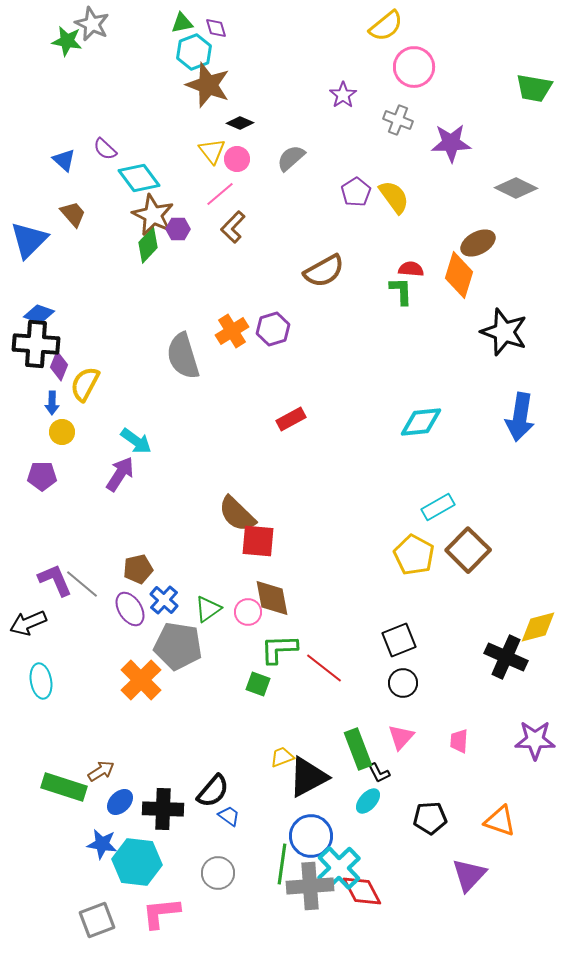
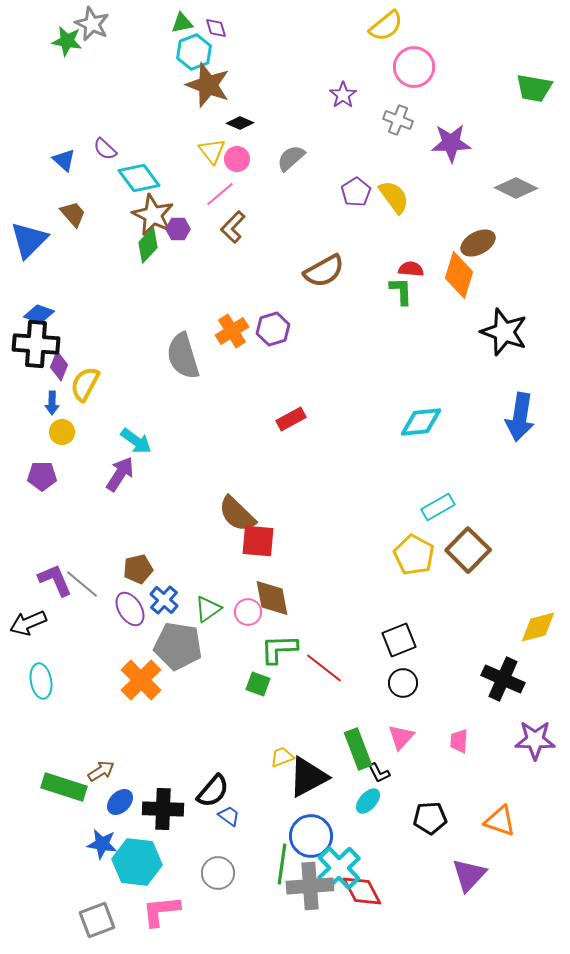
black cross at (506, 657): moved 3 px left, 22 px down
pink L-shape at (161, 913): moved 2 px up
